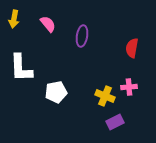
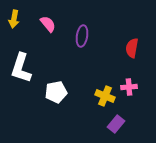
white L-shape: rotated 20 degrees clockwise
purple rectangle: moved 1 px right, 2 px down; rotated 24 degrees counterclockwise
